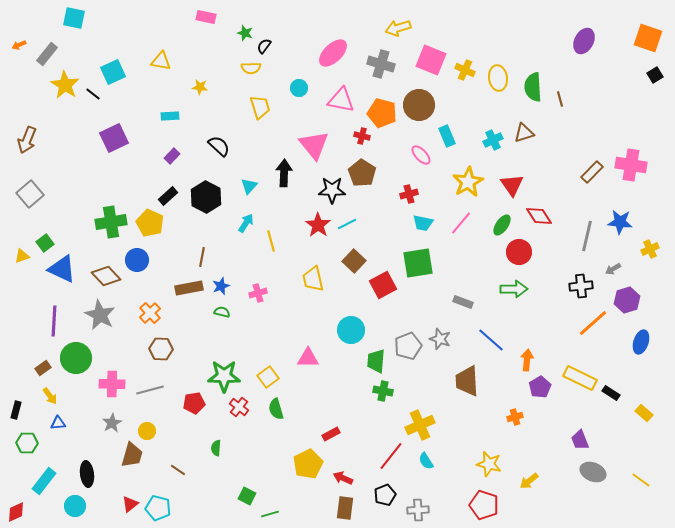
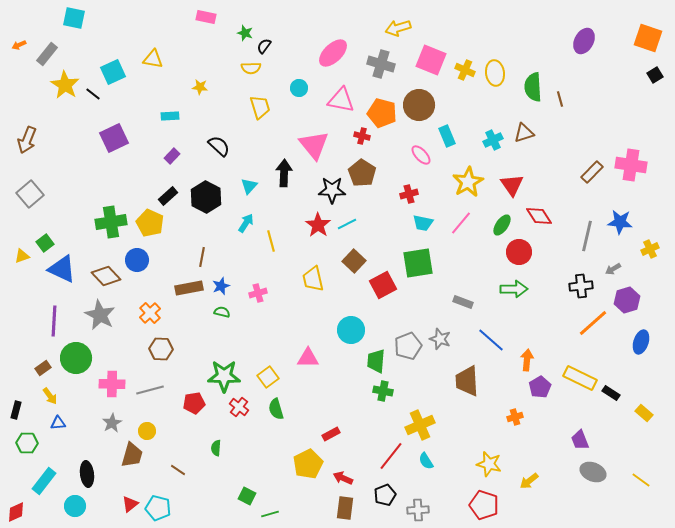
yellow triangle at (161, 61): moved 8 px left, 2 px up
yellow ellipse at (498, 78): moved 3 px left, 5 px up
